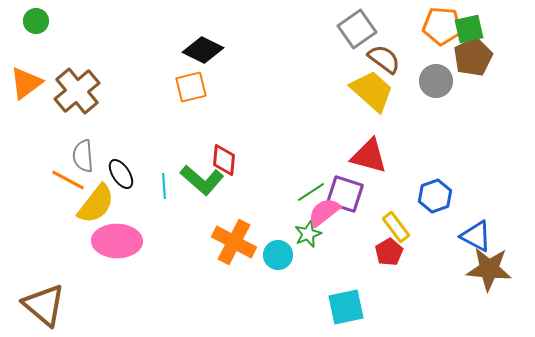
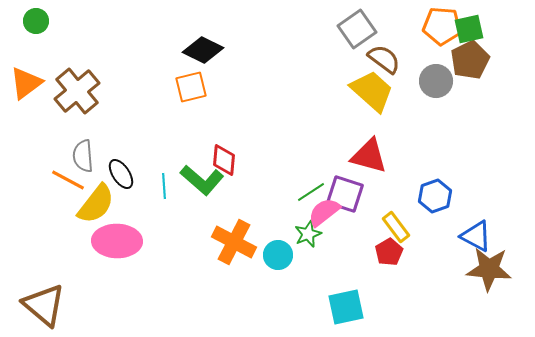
brown pentagon: moved 3 px left, 3 px down
